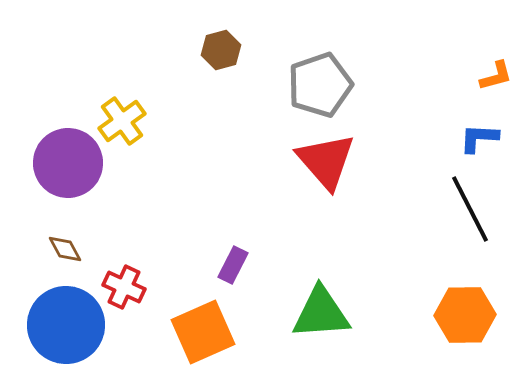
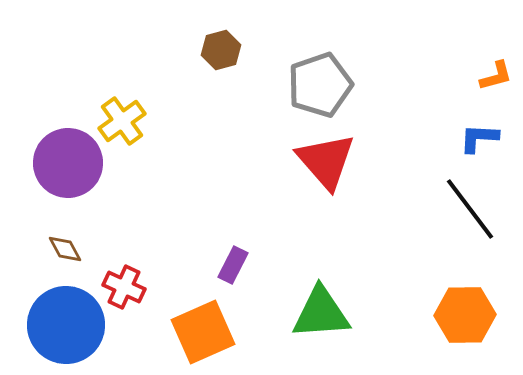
black line: rotated 10 degrees counterclockwise
